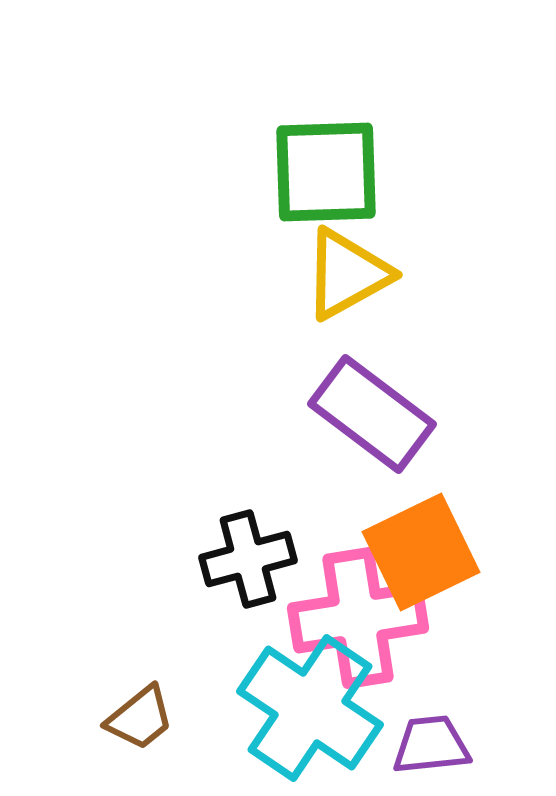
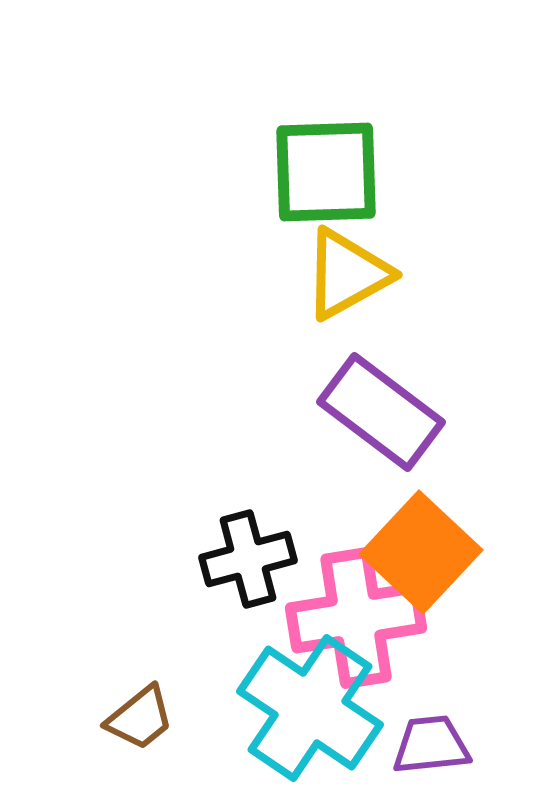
purple rectangle: moved 9 px right, 2 px up
orange square: rotated 21 degrees counterclockwise
pink cross: moved 2 px left
